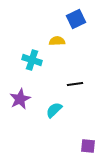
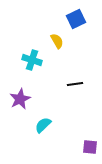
yellow semicircle: rotated 63 degrees clockwise
cyan semicircle: moved 11 px left, 15 px down
purple square: moved 2 px right, 1 px down
